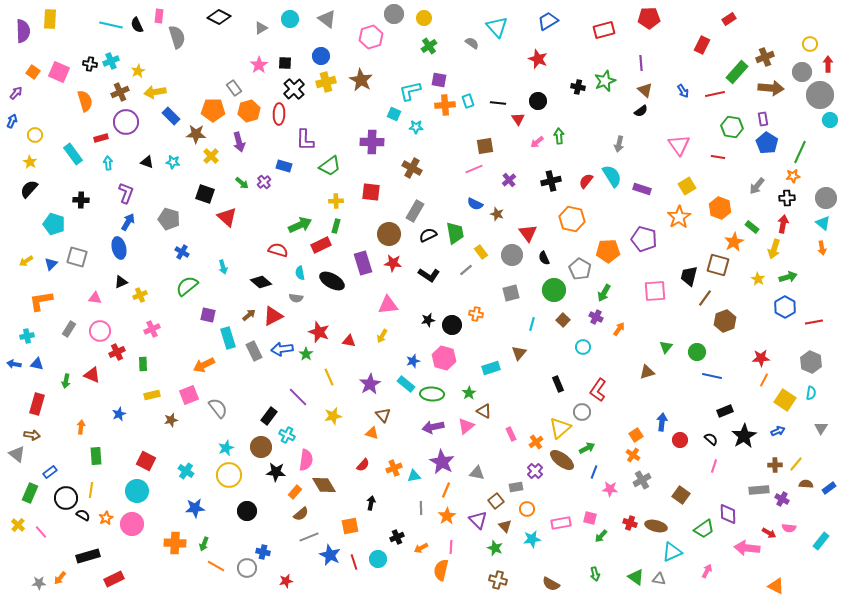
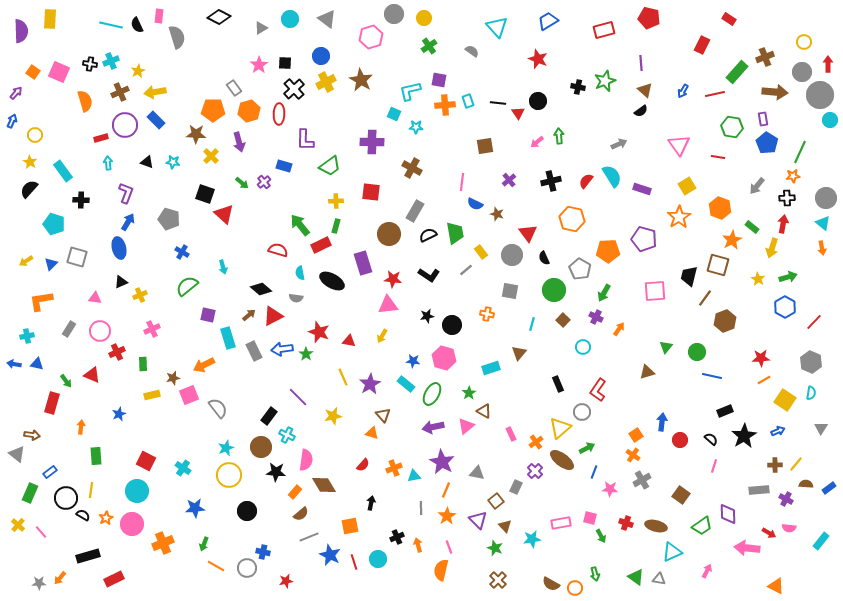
red pentagon at (649, 18): rotated 15 degrees clockwise
red rectangle at (729, 19): rotated 64 degrees clockwise
purple semicircle at (23, 31): moved 2 px left
gray semicircle at (472, 43): moved 8 px down
yellow circle at (810, 44): moved 6 px left, 2 px up
yellow cross at (326, 82): rotated 12 degrees counterclockwise
brown arrow at (771, 88): moved 4 px right, 4 px down
blue arrow at (683, 91): rotated 64 degrees clockwise
blue rectangle at (171, 116): moved 15 px left, 4 px down
red triangle at (518, 119): moved 6 px up
purple circle at (126, 122): moved 1 px left, 3 px down
gray arrow at (619, 144): rotated 126 degrees counterclockwise
cyan rectangle at (73, 154): moved 10 px left, 17 px down
pink line at (474, 169): moved 12 px left, 13 px down; rotated 60 degrees counterclockwise
red triangle at (227, 217): moved 3 px left, 3 px up
green arrow at (300, 225): rotated 105 degrees counterclockwise
orange star at (734, 242): moved 2 px left, 2 px up
yellow arrow at (774, 249): moved 2 px left, 1 px up
red star at (393, 263): moved 16 px down
black diamond at (261, 282): moved 7 px down
gray square at (511, 293): moved 1 px left, 2 px up; rotated 24 degrees clockwise
orange cross at (476, 314): moved 11 px right
black star at (428, 320): moved 1 px left, 4 px up
red line at (814, 322): rotated 36 degrees counterclockwise
blue star at (413, 361): rotated 24 degrees clockwise
yellow line at (329, 377): moved 14 px right
orange line at (764, 380): rotated 32 degrees clockwise
green arrow at (66, 381): rotated 48 degrees counterclockwise
green ellipse at (432, 394): rotated 65 degrees counterclockwise
red rectangle at (37, 404): moved 15 px right, 1 px up
brown star at (171, 420): moved 2 px right, 42 px up
cyan cross at (186, 471): moved 3 px left, 3 px up
gray rectangle at (516, 487): rotated 56 degrees counterclockwise
purple cross at (782, 499): moved 4 px right
orange circle at (527, 509): moved 48 px right, 79 px down
red cross at (630, 523): moved 4 px left
green trapezoid at (704, 529): moved 2 px left, 3 px up
green arrow at (601, 536): rotated 72 degrees counterclockwise
orange cross at (175, 543): moved 12 px left; rotated 25 degrees counterclockwise
pink line at (451, 547): moved 2 px left; rotated 24 degrees counterclockwise
orange arrow at (421, 548): moved 3 px left, 3 px up; rotated 104 degrees clockwise
brown cross at (498, 580): rotated 30 degrees clockwise
